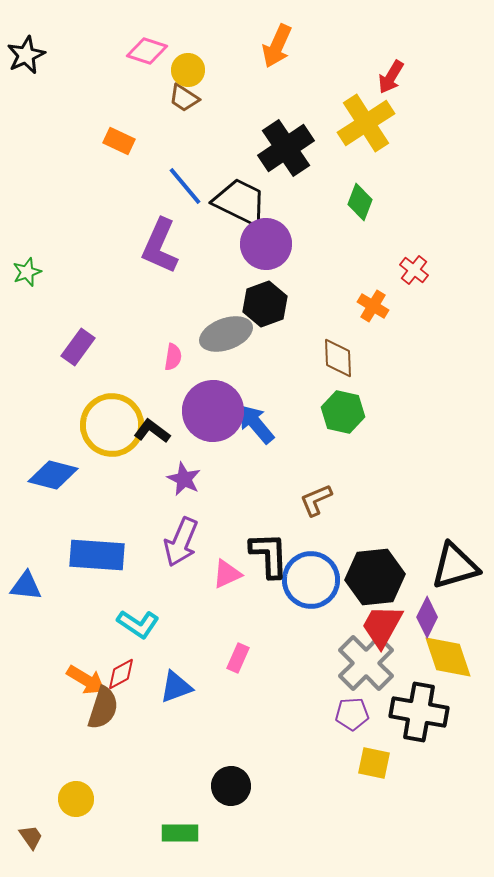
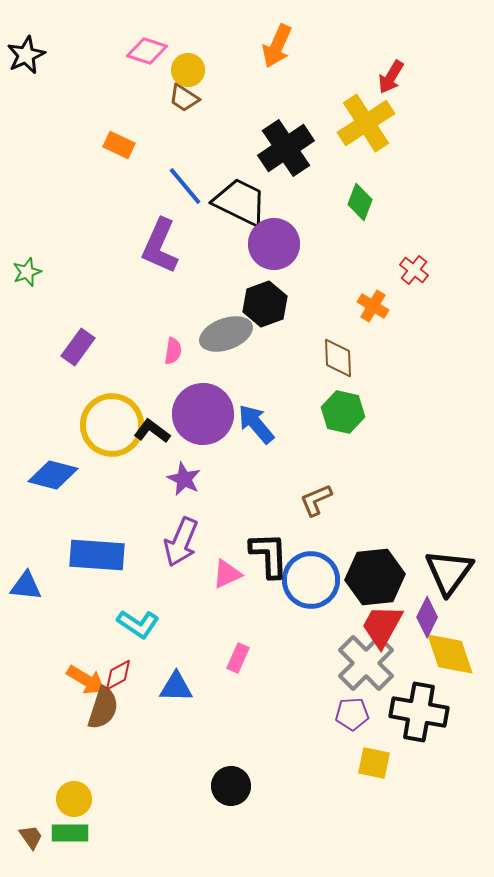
orange rectangle at (119, 141): moved 4 px down
purple circle at (266, 244): moved 8 px right
pink semicircle at (173, 357): moved 6 px up
purple circle at (213, 411): moved 10 px left, 3 px down
black triangle at (455, 566): moved 6 px left, 6 px down; rotated 38 degrees counterclockwise
yellow diamond at (448, 657): moved 2 px right, 3 px up
red diamond at (121, 674): moved 3 px left, 1 px down
blue triangle at (176, 687): rotated 21 degrees clockwise
yellow circle at (76, 799): moved 2 px left
green rectangle at (180, 833): moved 110 px left
